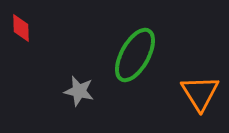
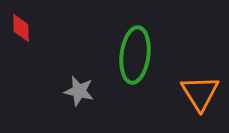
green ellipse: rotated 22 degrees counterclockwise
